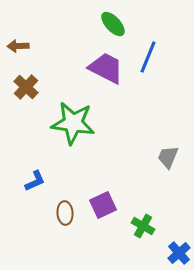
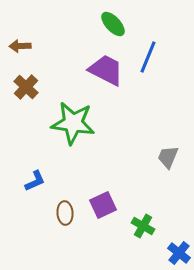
brown arrow: moved 2 px right
purple trapezoid: moved 2 px down
blue cross: rotated 10 degrees counterclockwise
